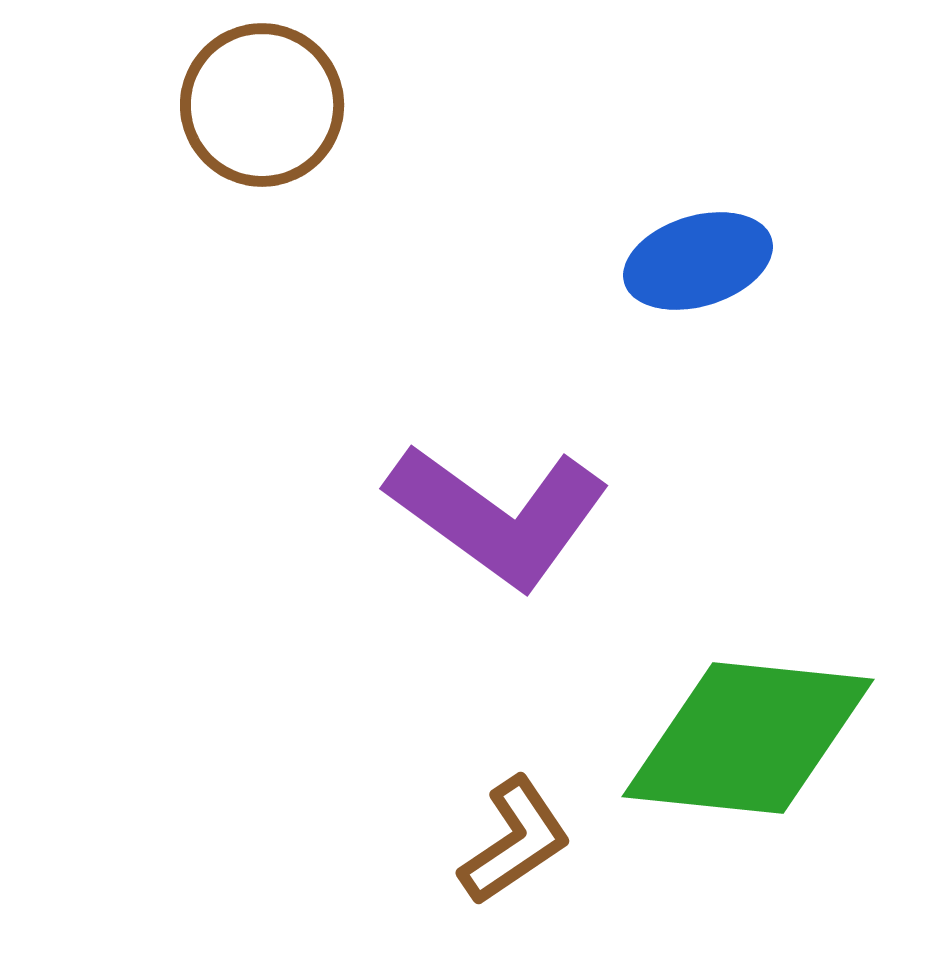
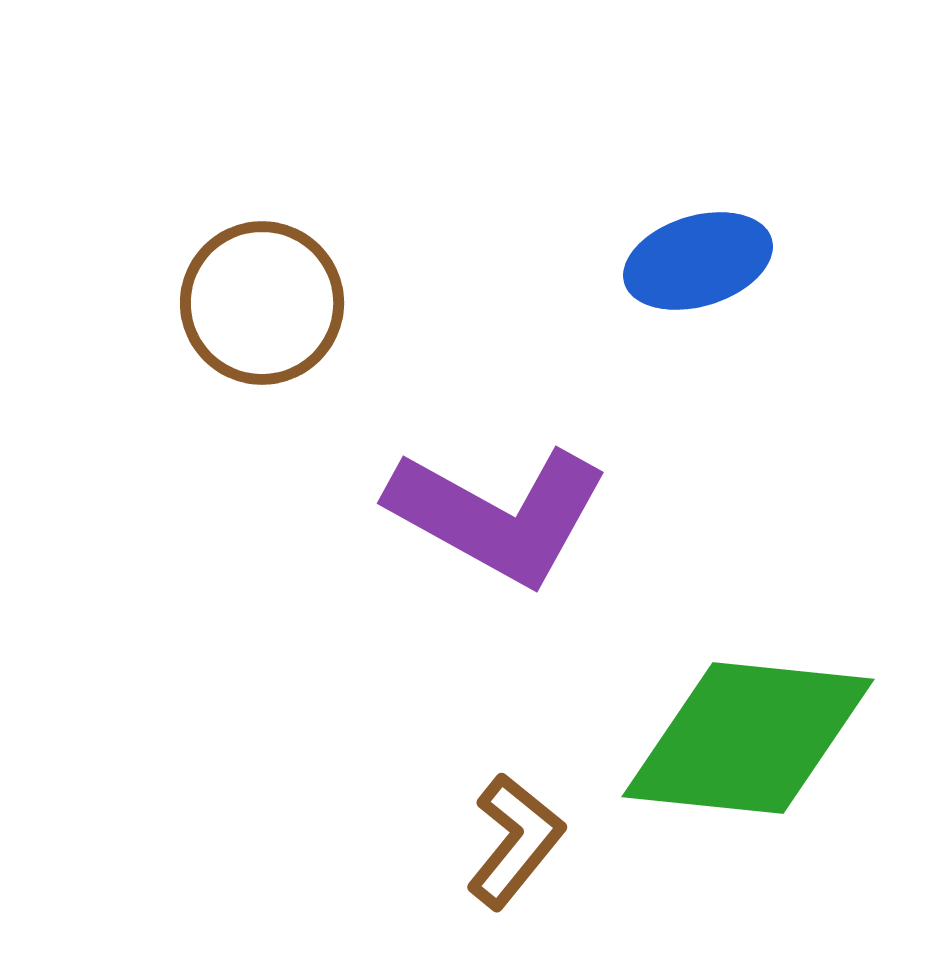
brown circle: moved 198 px down
purple L-shape: rotated 7 degrees counterclockwise
brown L-shape: rotated 17 degrees counterclockwise
